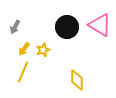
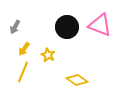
pink triangle: rotated 10 degrees counterclockwise
yellow star: moved 5 px right, 5 px down; rotated 24 degrees counterclockwise
yellow diamond: rotated 55 degrees counterclockwise
